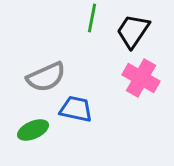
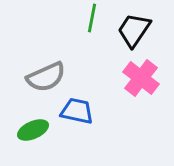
black trapezoid: moved 1 px right, 1 px up
pink cross: rotated 9 degrees clockwise
blue trapezoid: moved 1 px right, 2 px down
